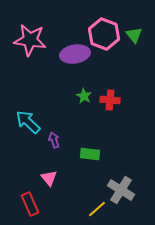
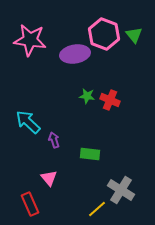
green star: moved 3 px right; rotated 21 degrees counterclockwise
red cross: rotated 18 degrees clockwise
